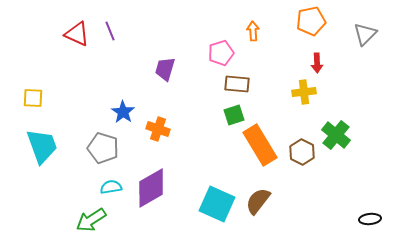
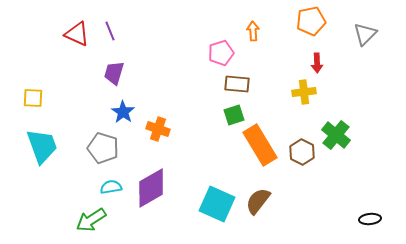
purple trapezoid: moved 51 px left, 4 px down
